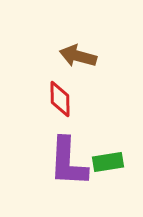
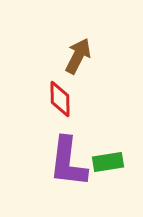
brown arrow: rotated 102 degrees clockwise
purple L-shape: rotated 4 degrees clockwise
